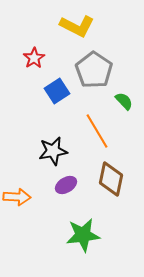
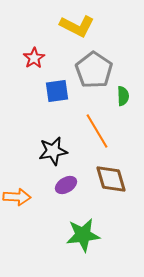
blue square: rotated 25 degrees clockwise
green semicircle: moved 1 px left, 5 px up; rotated 42 degrees clockwise
brown diamond: rotated 28 degrees counterclockwise
